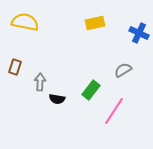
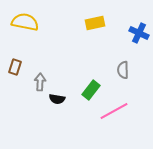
gray semicircle: rotated 60 degrees counterclockwise
pink line: rotated 28 degrees clockwise
